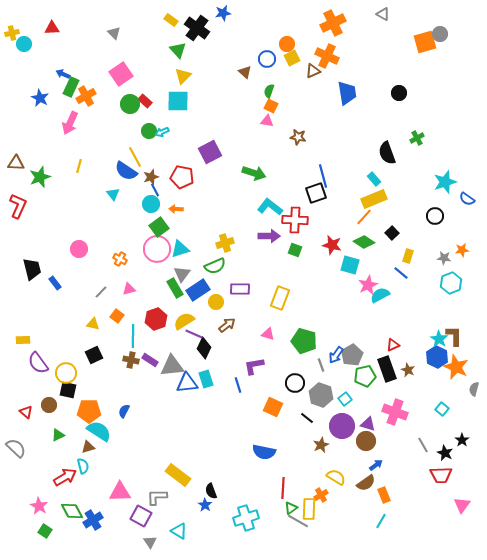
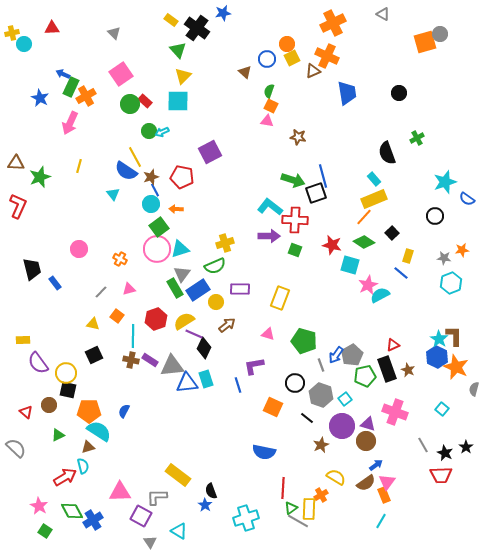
green arrow at (254, 173): moved 39 px right, 7 px down
black star at (462, 440): moved 4 px right, 7 px down
pink triangle at (462, 505): moved 75 px left, 23 px up
